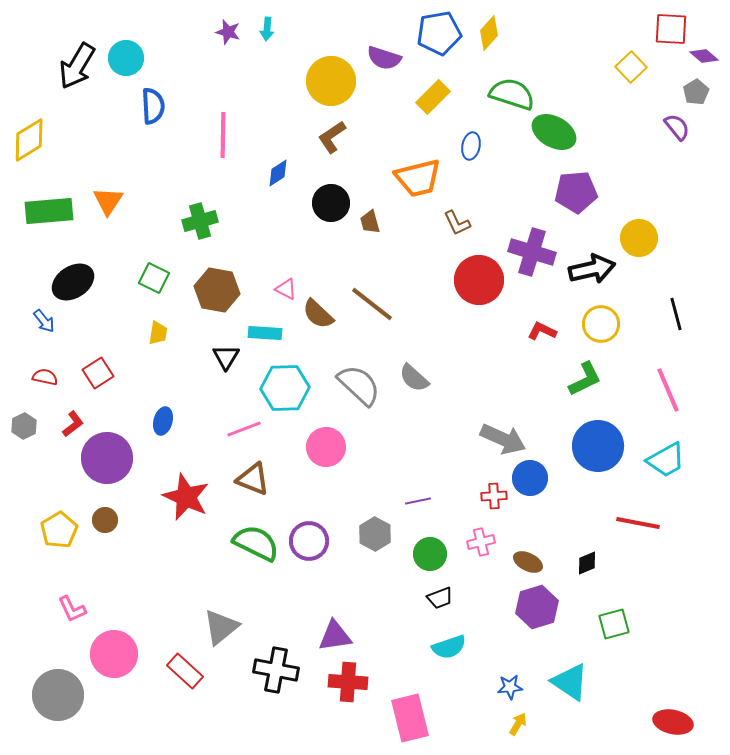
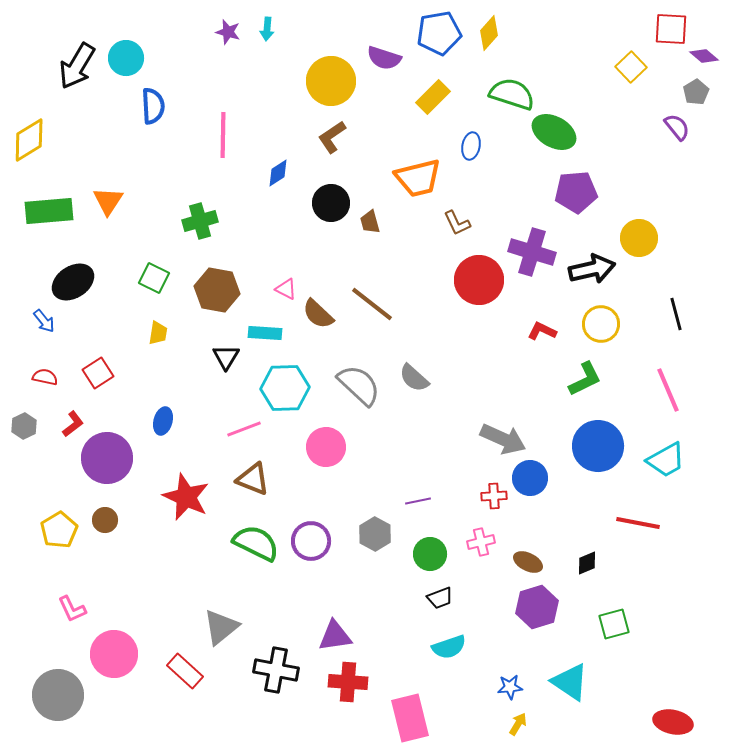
purple circle at (309, 541): moved 2 px right
